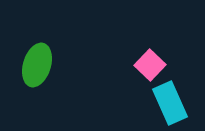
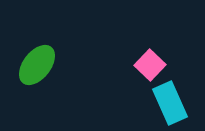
green ellipse: rotated 21 degrees clockwise
